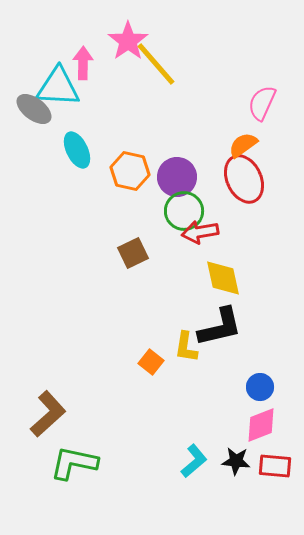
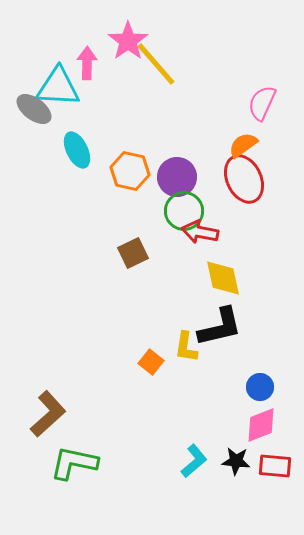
pink arrow: moved 4 px right
red arrow: rotated 21 degrees clockwise
